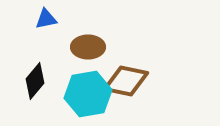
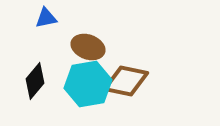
blue triangle: moved 1 px up
brown ellipse: rotated 20 degrees clockwise
cyan hexagon: moved 10 px up
